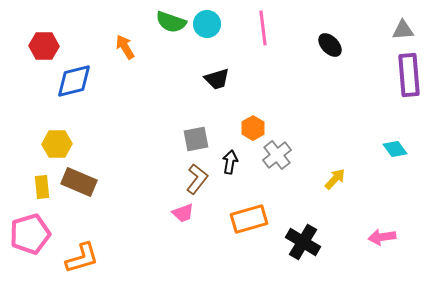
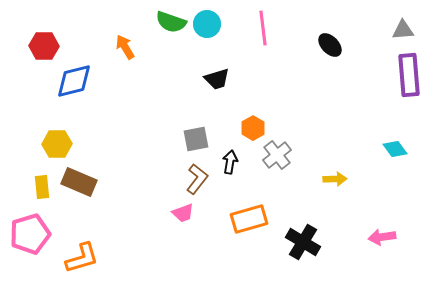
yellow arrow: rotated 45 degrees clockwise
